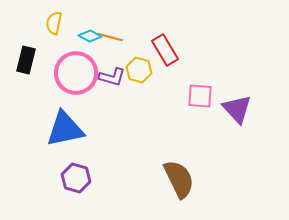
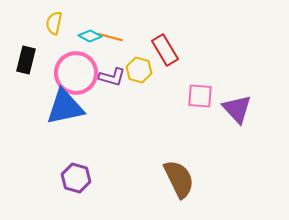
blue triangle: moved 22 px up
